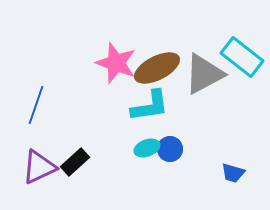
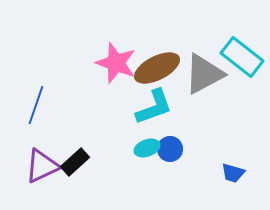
cyan L-shape: moved 4 px right, 1 px down; rotated 12 degrees counterclockwise
purple triangle: moved 3 px right, 1 px up
